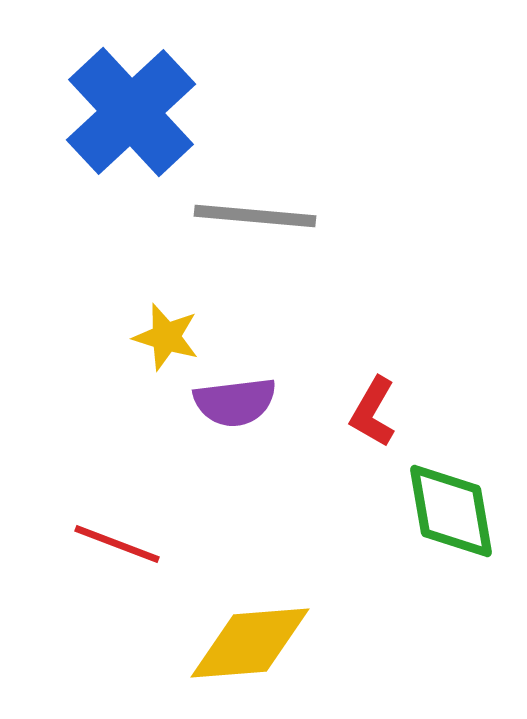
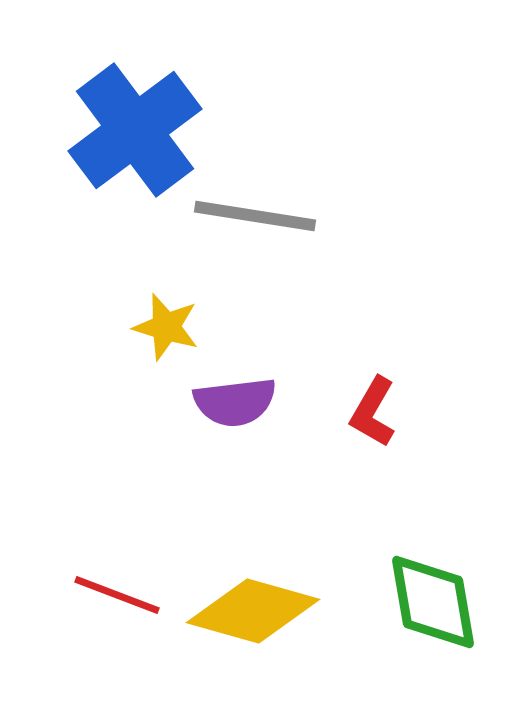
blue cross: moved 4 px right, 18 px down; rotated 6 degrees clockwise
gray line: rotated 4 degrees clockwise
yellow star: moved 10 px up
green diamond: moved 18 px left, 91 px down
red line: moved 51 px down
yellow diamond: moved 3 px right, 32 px up; rotated 20 degrees clockwise
